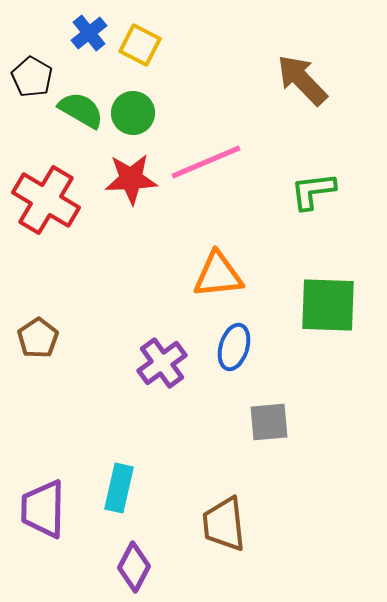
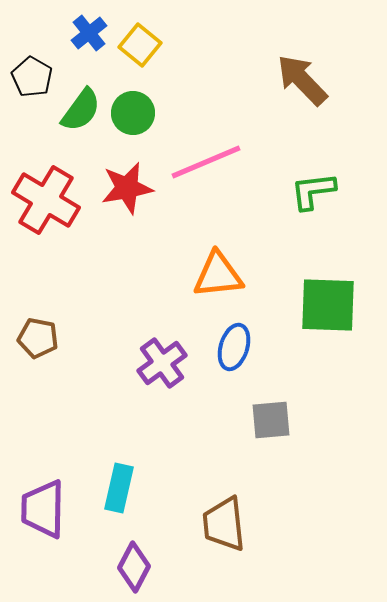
yellow square: rotated 12 degrees clockwise
green semicircle: rotated 96 degrees clockwise
red star: moved 4 px left, 9 px down; rotated 8 degrees counterclockwise
brown pentagon: rotated 27 degrees counterclockwise
gray square: moved 2 px right, 2 px up
